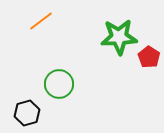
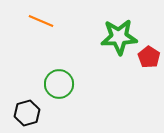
orange line: rotated 60 degrees clockwise
